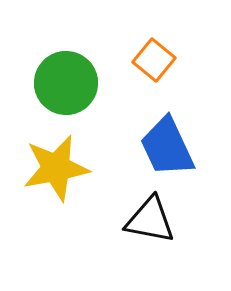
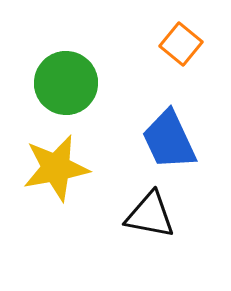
orange square: moved 27 px right, 16 px up
blue trapezoid: moved 2 px right, 7 px up
black triangle: moved 5 px up
